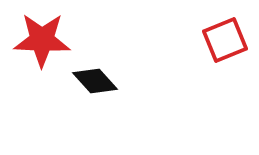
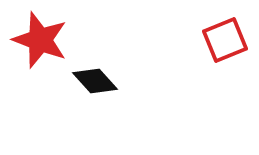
red star: moved 2 px left; rotated 18 degrees clockwise
